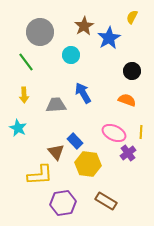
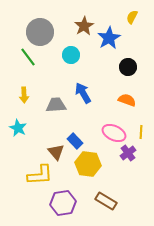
green line: moved 2 px right, 5 px up
black circle: moved 4 px left, 4 px up
